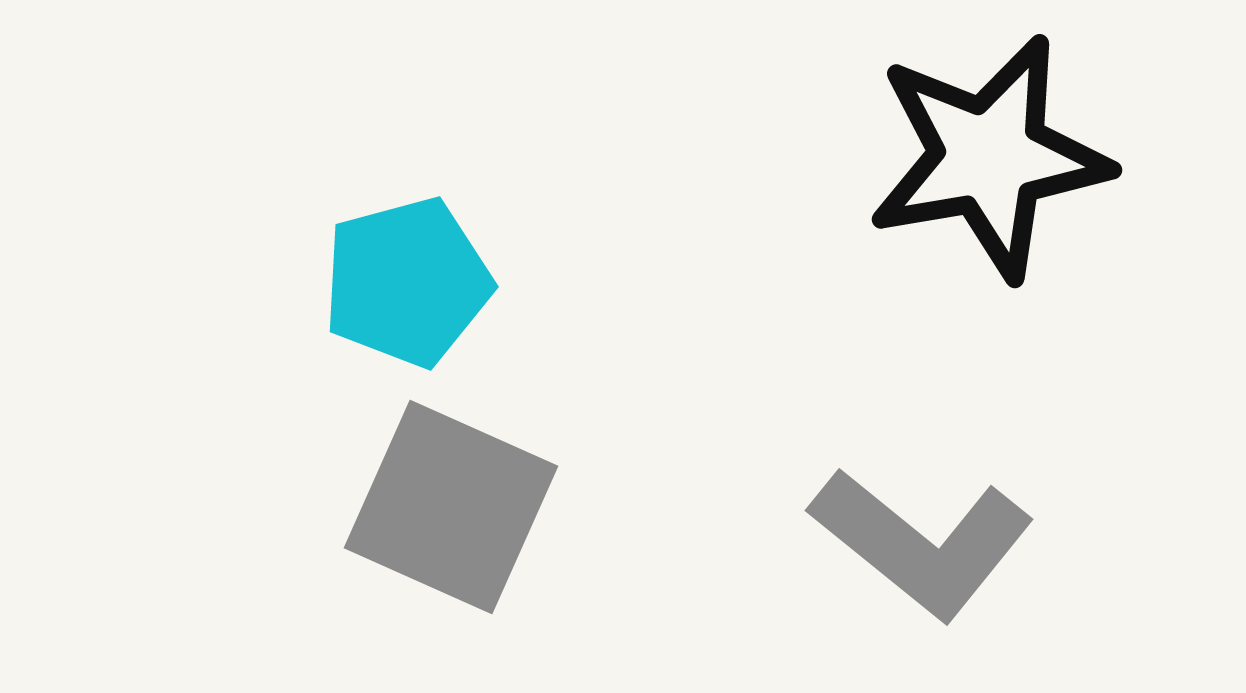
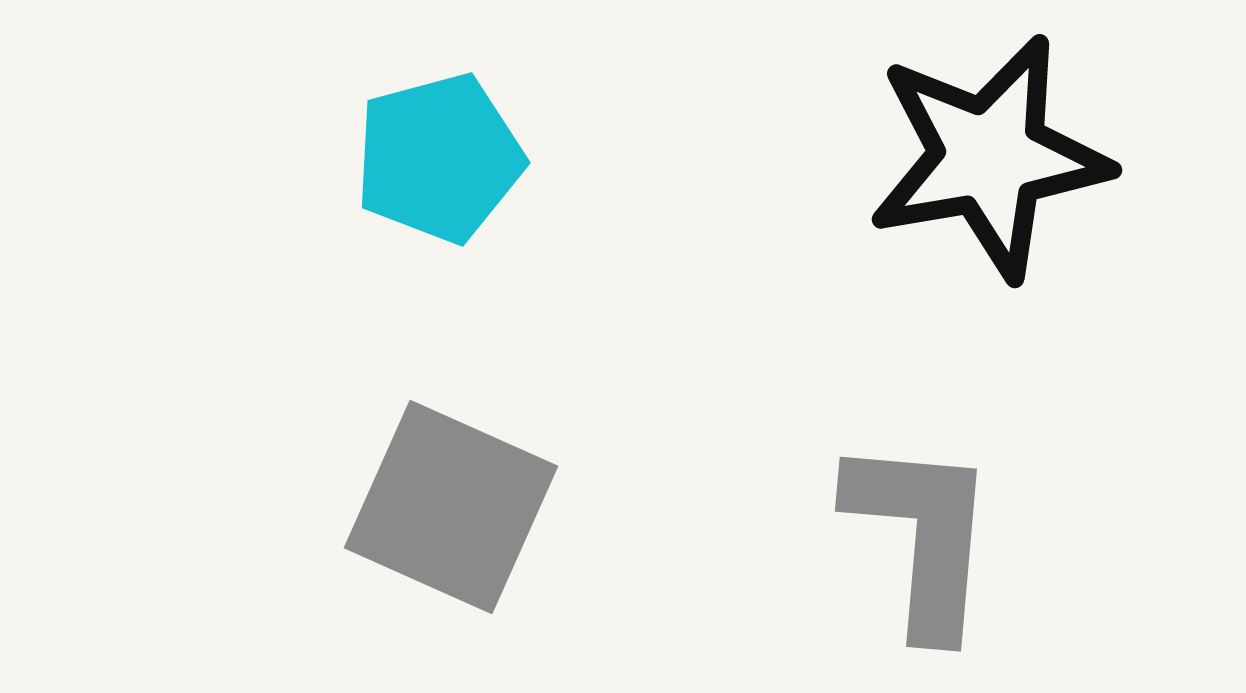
cyan pentagon: moved 32 px right, 124 px up
gray L-shape: moved 7 px up; rotated 124 degrees counterclockwise
